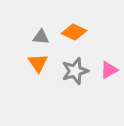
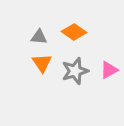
orange diamond: rotated 10 degrees clockwise
gray triangle: moved 2 px left
orange triangle: moved 4 px right
